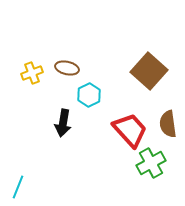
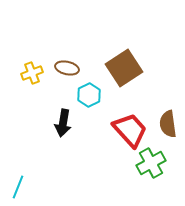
brown square: moved 25 px left, 3 px up; rotated 15 degrees clockwise
